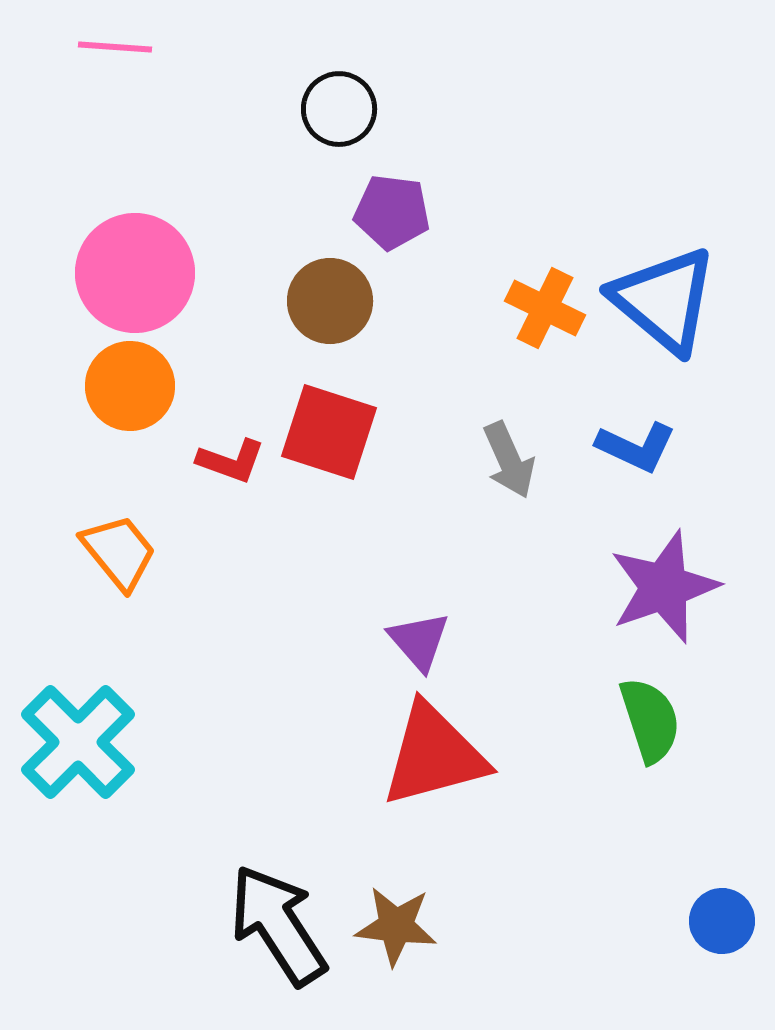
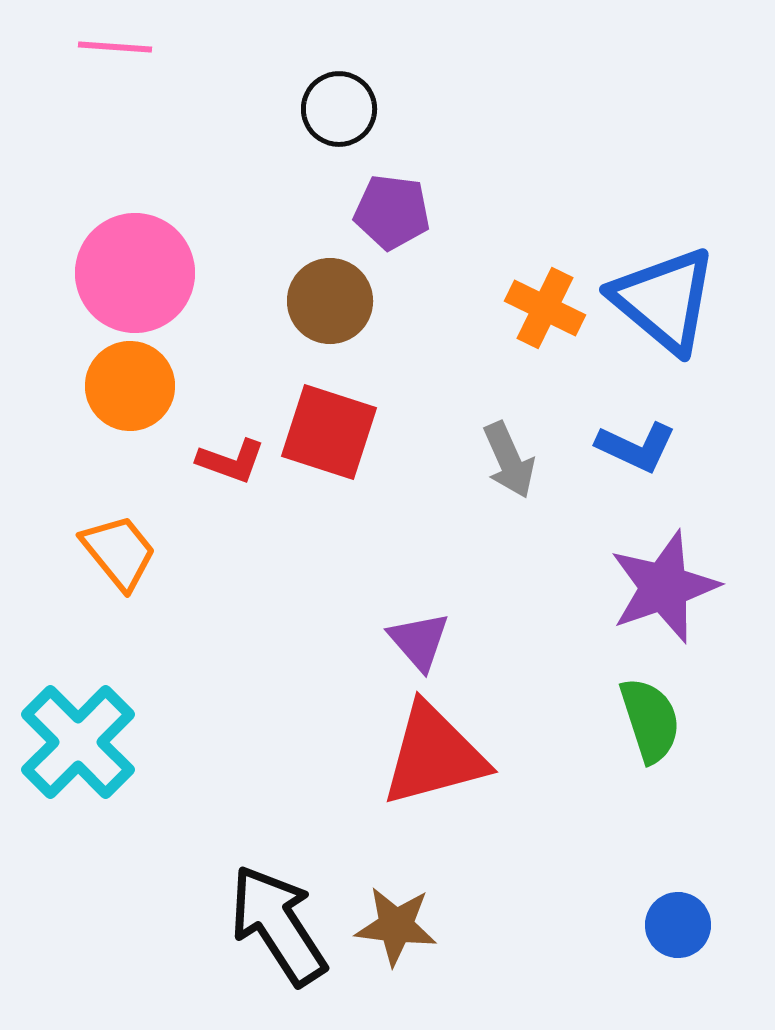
blue circle: moved 44 px left, 4 px down
